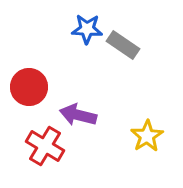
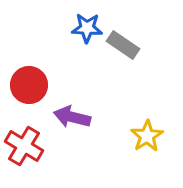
blue star: moved 1 px up
red circle: moved 2 px up
purple arrow: moved 6 px left, 2 px down
red cross: moved 21 px left
